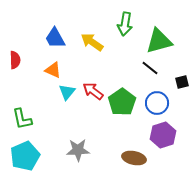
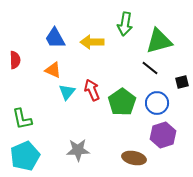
yellow arrow: rotated 35 degrees counterclockwise
red arrow: moved 1 px left, 1 px up; rotated 30 degrees clockwise
